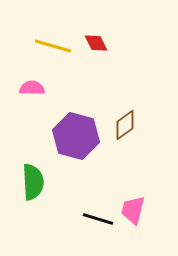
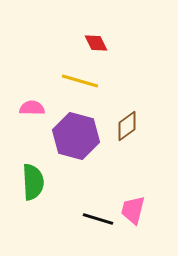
yellow line: moved 27 px right, 35 px down
pink semicircle: moved 20 px down
brown diamond: moved 2 px right, 1 px down
